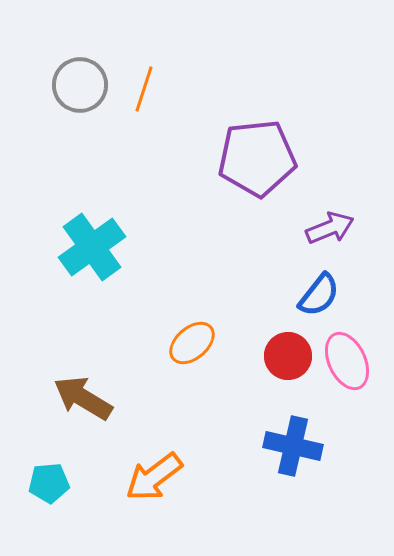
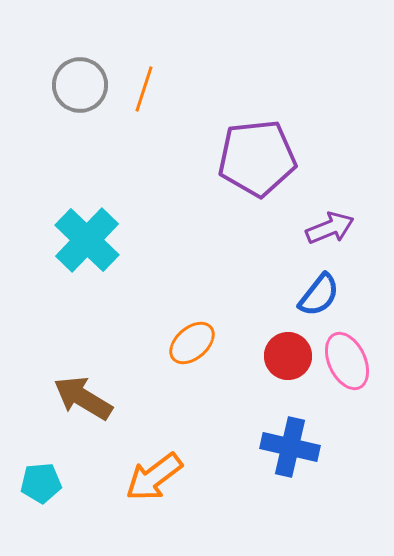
cyan cross: moved 5 px left, 7 px up; rotated 10 degrees counterclockwise
blue cross: moved 3 px left, 1 px down
cyan pentagon: moved 8 px left
